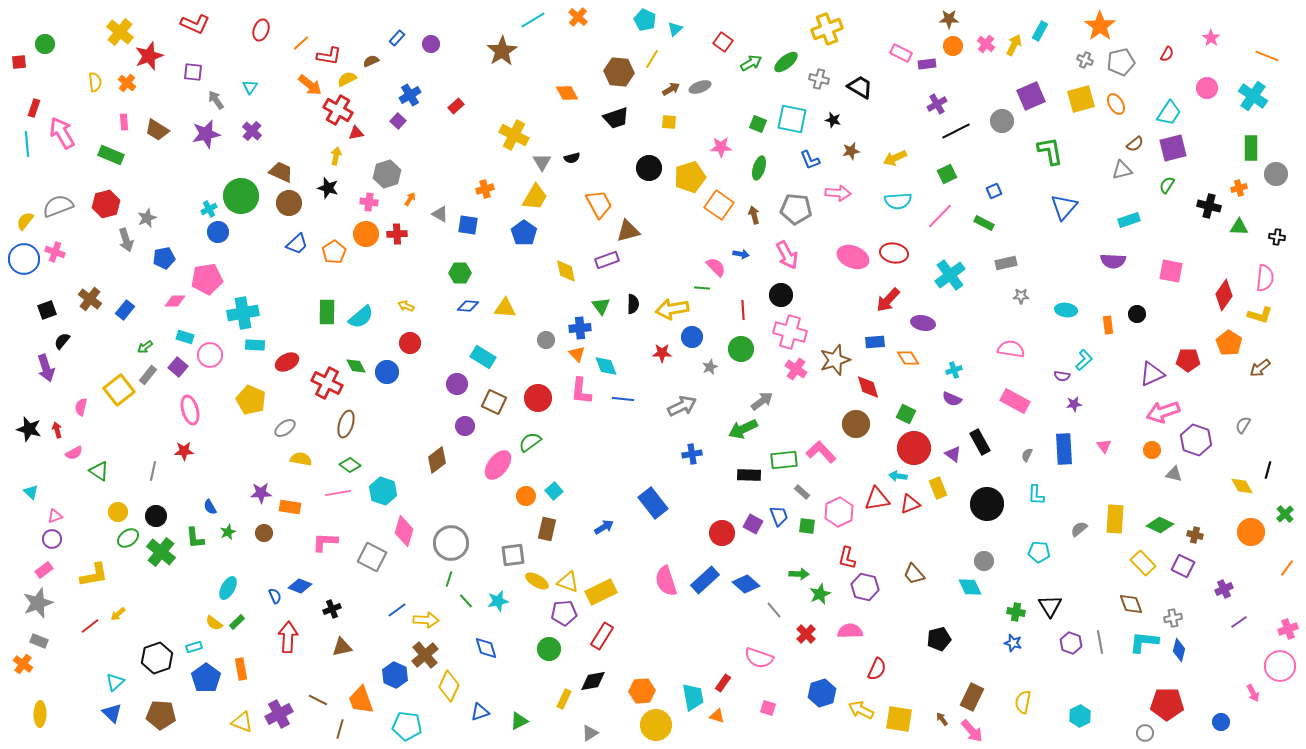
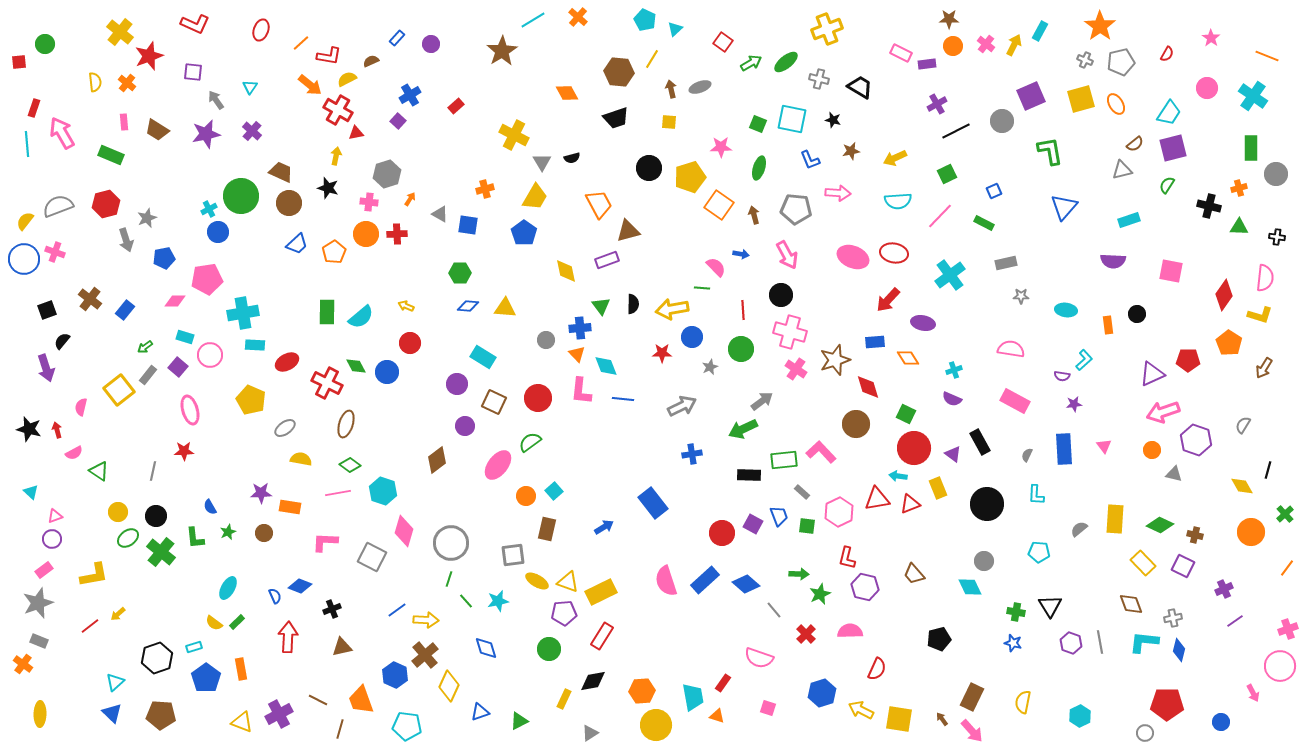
brown arrow at (671, 89): rotated 72 degrees counterclockwise
brown arrow at (1260, 368): moved 4 px right; rotated 20 degrees counterclockwise
purple line at (1239, 622): moved 4 px left, 1 px up
